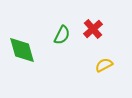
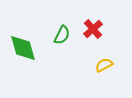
green diamond: moved 1 px right, 2 px up
